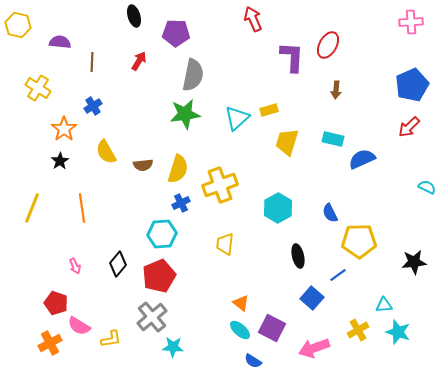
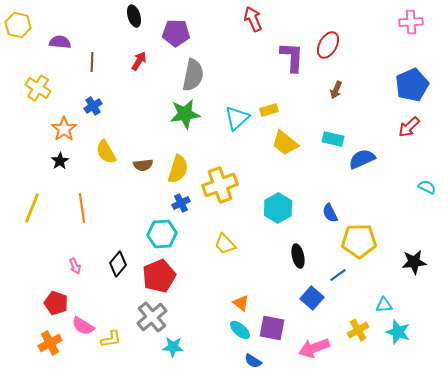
brown arrow at (336, 90): rotated 18 degrees clockwise
yellow trapezoid at (287, 142): moved 2 px left, 1 px down; rotated 68 degrees counterclockwise
yellow trapezoid at (225, 244): rotated 50 degrees counterclockwise
pink semicircle at (79, 326): moved 4 px right
purple square at (272, 328): rotated 16 degrees counterclockwise
